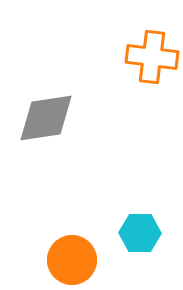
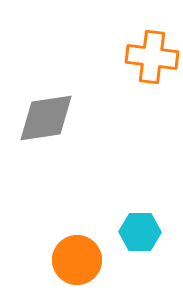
cyan hexagon: moved 1 px up
orange circle: moved 5 px right
